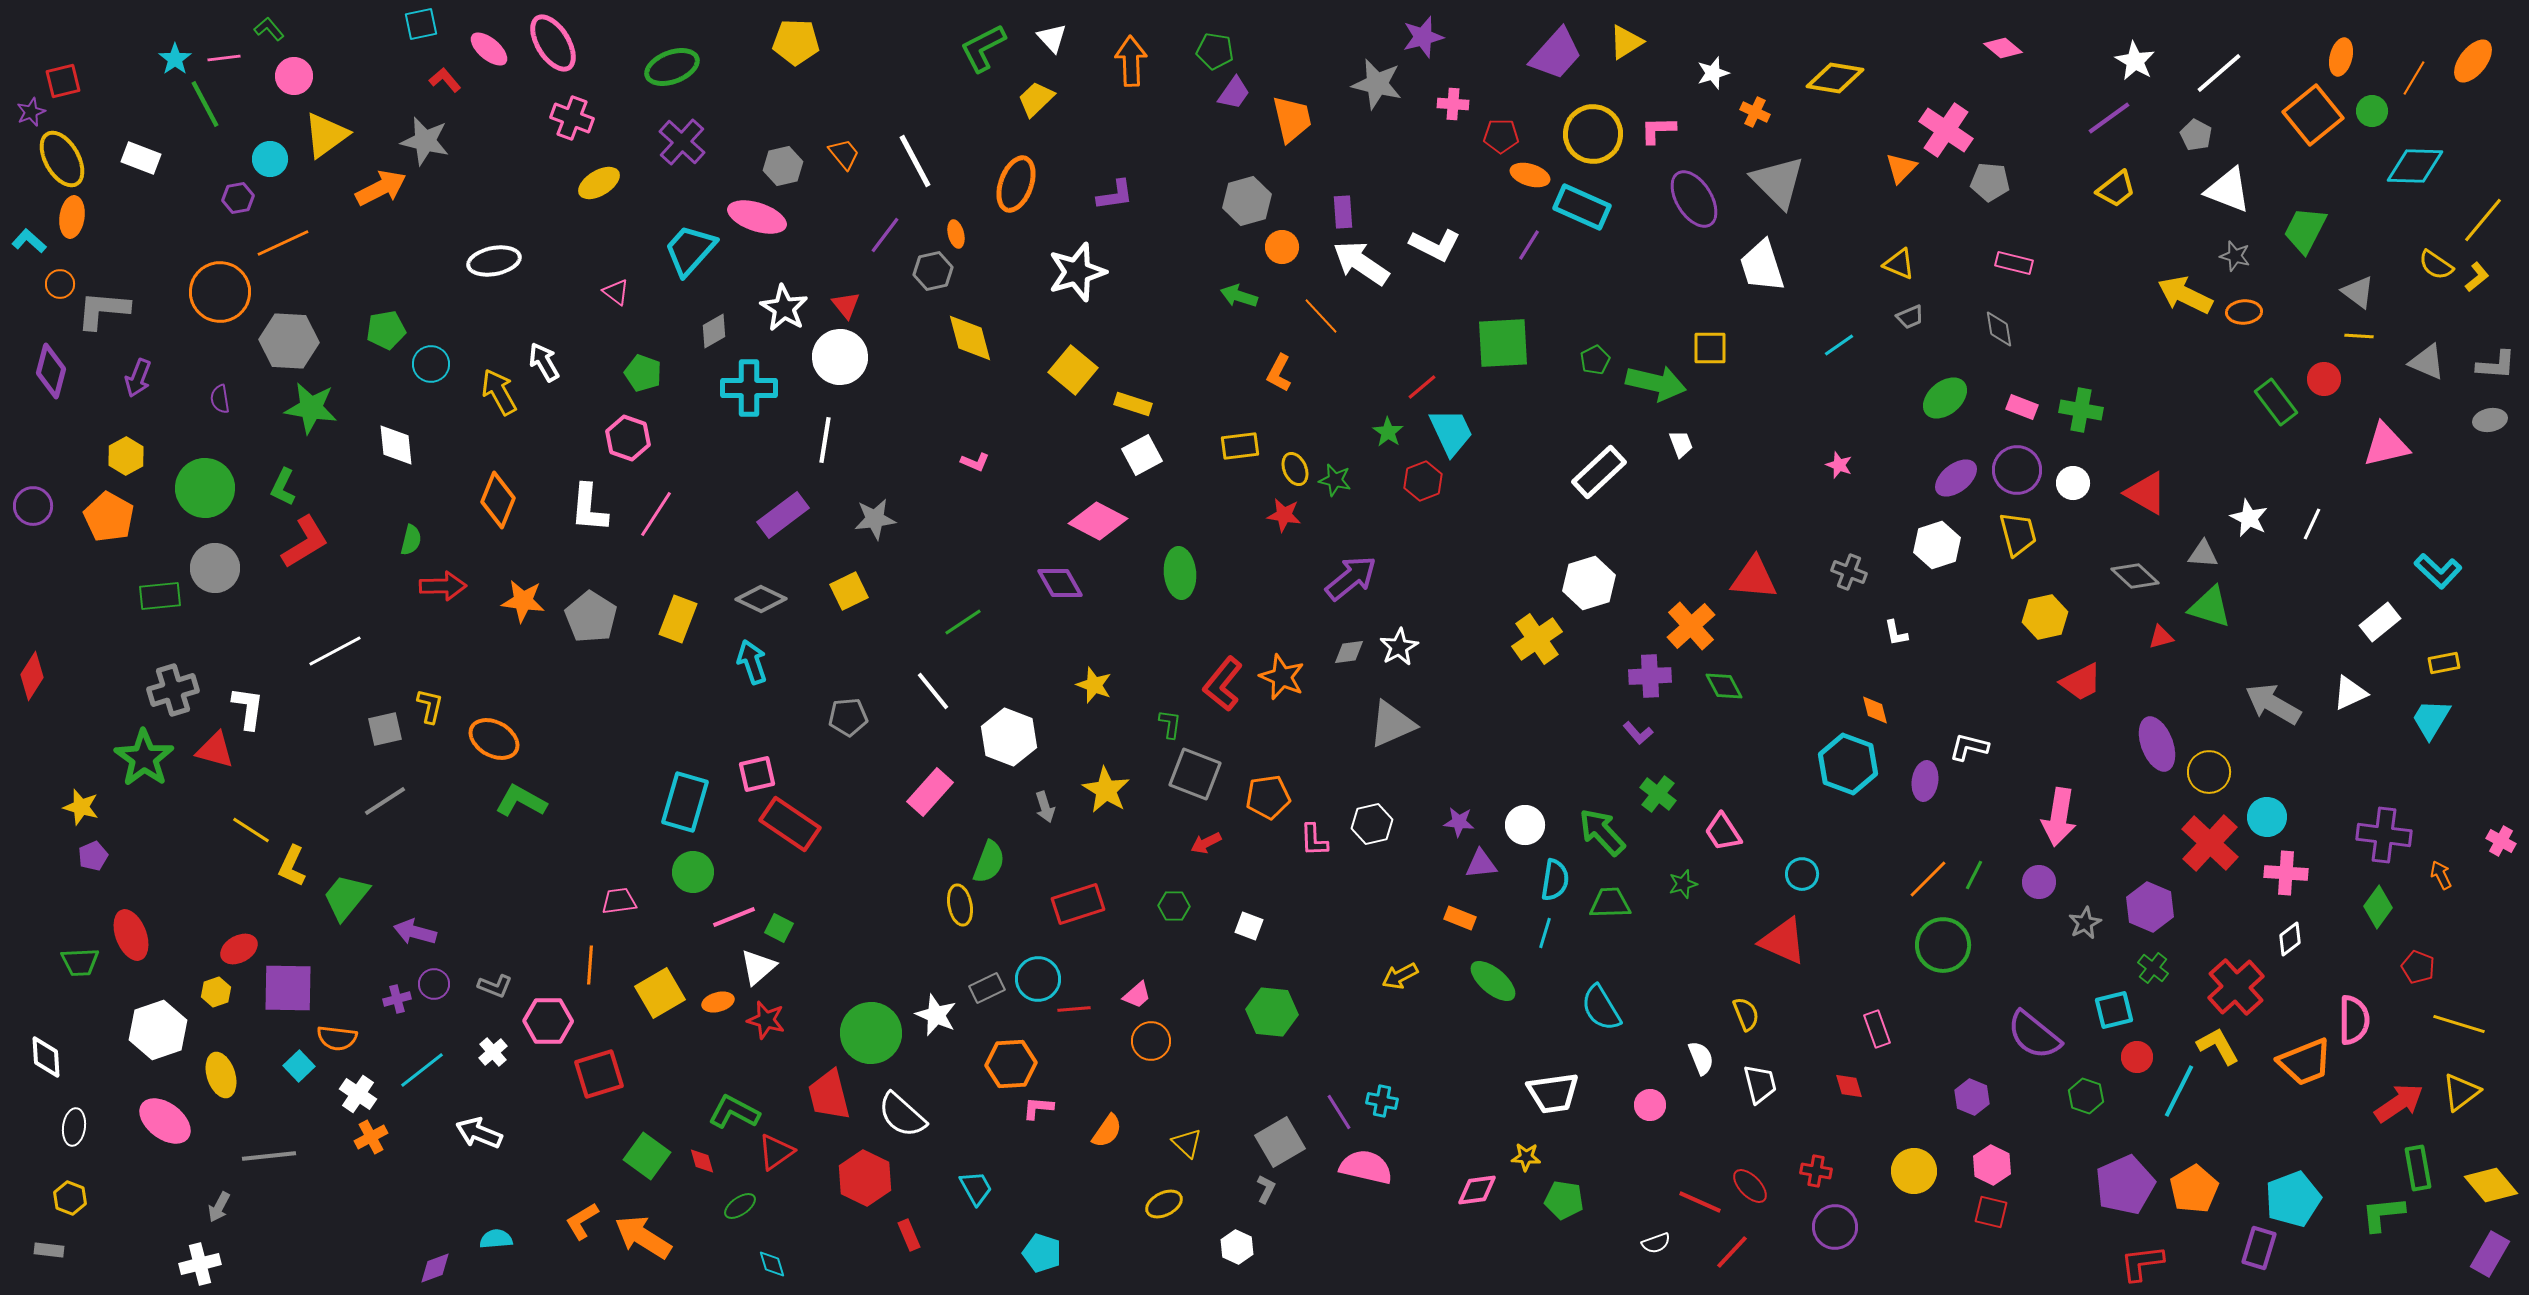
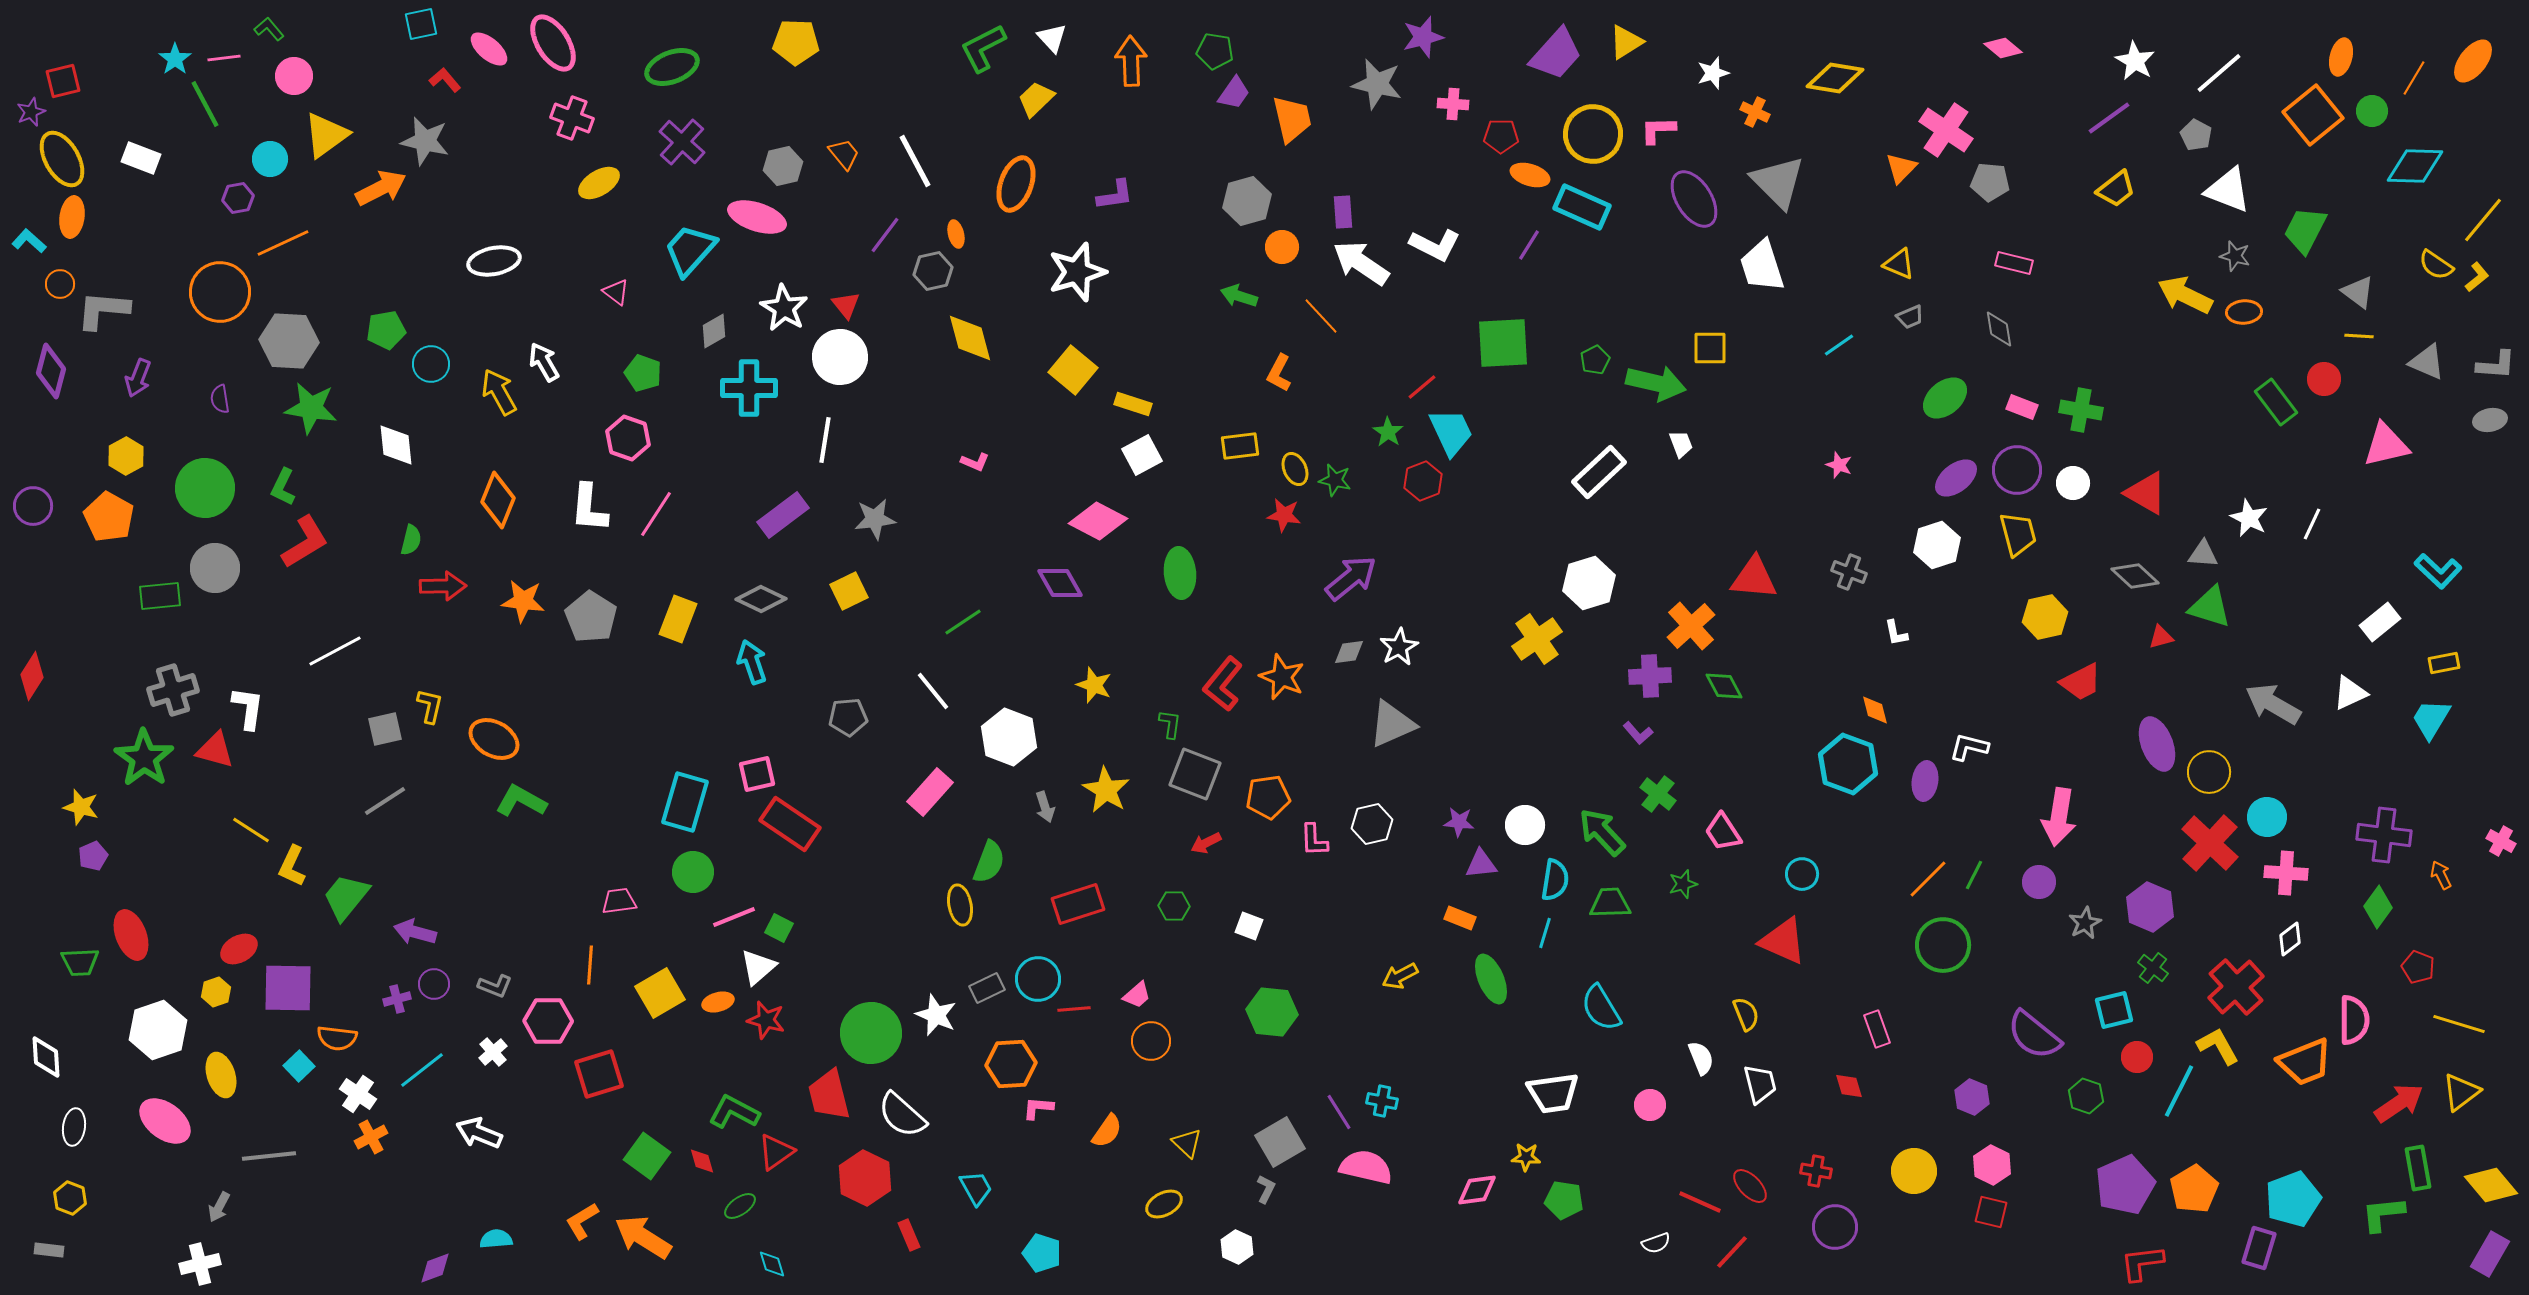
green ellipse at (1493, 981): moved 2 px left, 2 px up; rotated 27 degrees clockwise
